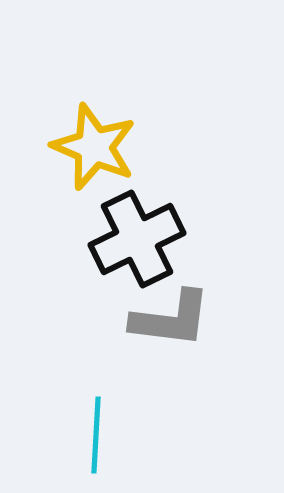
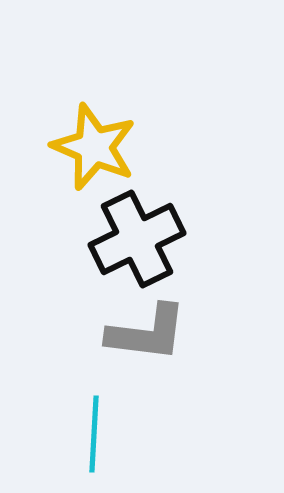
gray L-shape: moved 24 px left, 14 px down
cyan line: moved 2 px left, 1 px up
